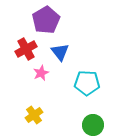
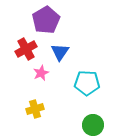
blue triangle: rotated 12 degrees clockwise
yellow cross: moved 1 px right, 6 px up; rotated 18 degrees clockwise
